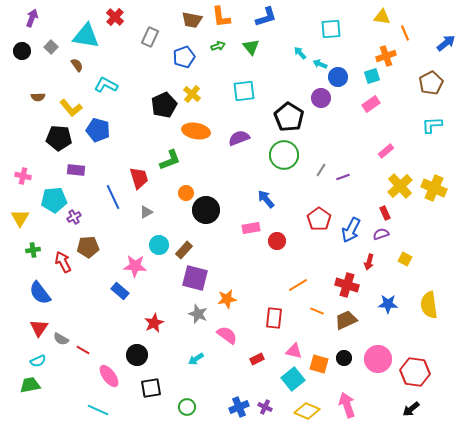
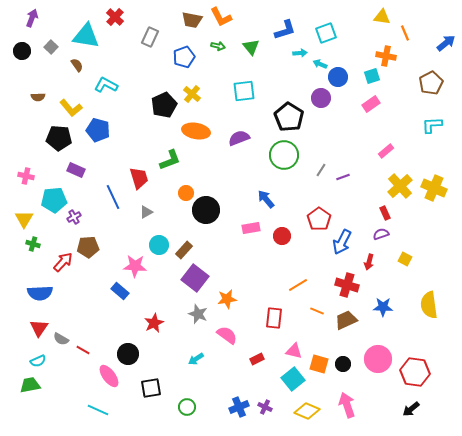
orange L-shape at (221, 17): rotated 20 degrees counterclockwise
blue L-shape at (266, 17): moved 19 px right, 13 px down
cyan square at (331, 29): moved 5 px left, 4 px down; rotated 15 degrees counterclockwise
green arrow at (218, 46): rotated 32 degrees clockwise
cyan arrow at (300, 53): rotated 128 degrees clockwise
orange cross at (386, 56): rotated 30 degrees clockwise
purple rectangle at (76, 170): rotated 18 degrees clockwise
pink cross at (23, 176): moved 3 px right
yellow triangle at (20, 218): moved 4 px right, 1 px down
blue arrow at (351, 230): moved 9 px left, 12 px down
red circle at (277, 241): moved 5 px right, 5 px up
green cross at (33, 250): moved 6 px up; rotated 24 degrees clockwise
red arrow at (63, 262): rotated 70 degrees clockwise
purple square at (195, 278): rotated 24 degrees clockwise
blue semicircle at (40, 293): rotated 55 degrees counterclockwise
blue star at (388, 304): moved 5 px left, 3 px down
black circle at (137, 355): moved 9 px left, 1 px up
black circle at (344, 358): moved 1 px left, 6 px down
